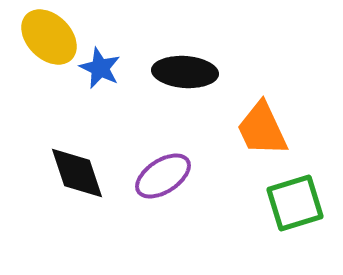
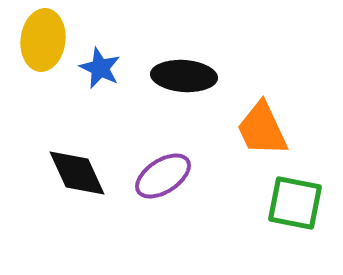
yellow ellipse: moved 6 px left, 3 px down; rotated 52 degrees clockwise
black ellipse: moved 1 px left, 4 px down
black diamond: rotated 6 degrees counterclockwise
green square: rotated 28 degrees clockwise
